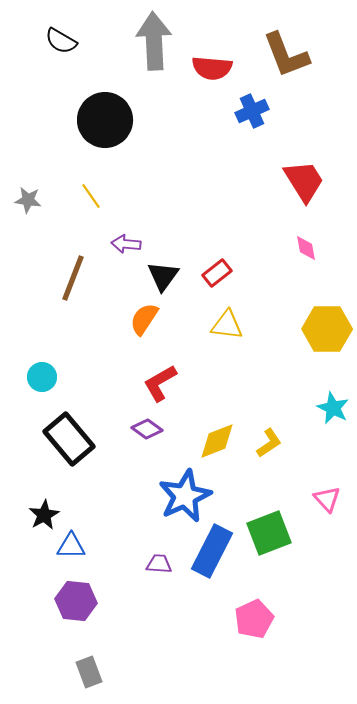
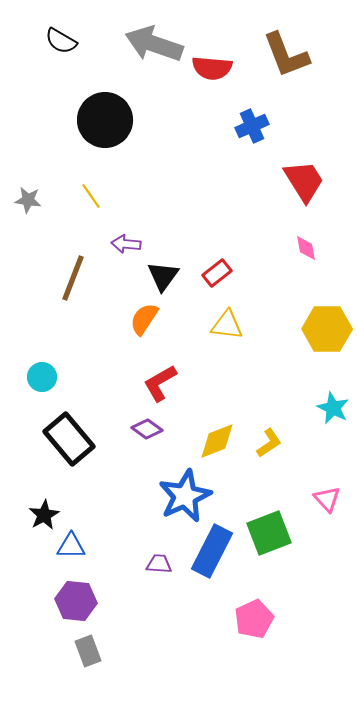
gray arrow: moved 3 px down; rotated 68 degrees counterclockwise
blue cross: moved 15 px down
gray rectangle: moved 1 px left, 21 px up
